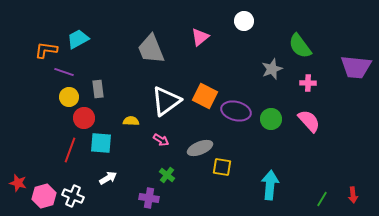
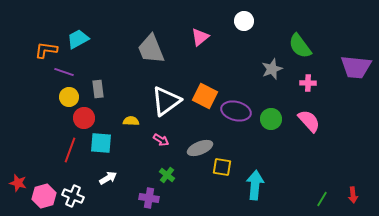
cyan arrow: moved 15 px left
